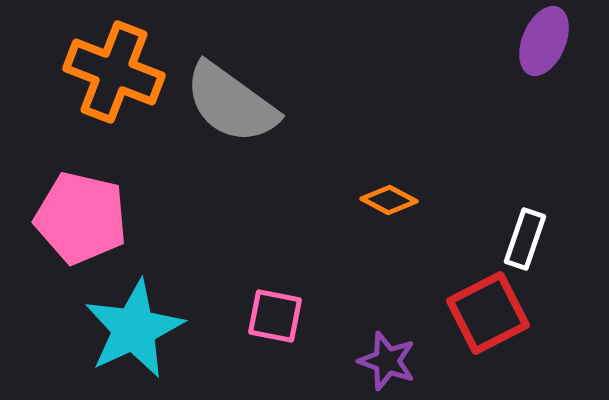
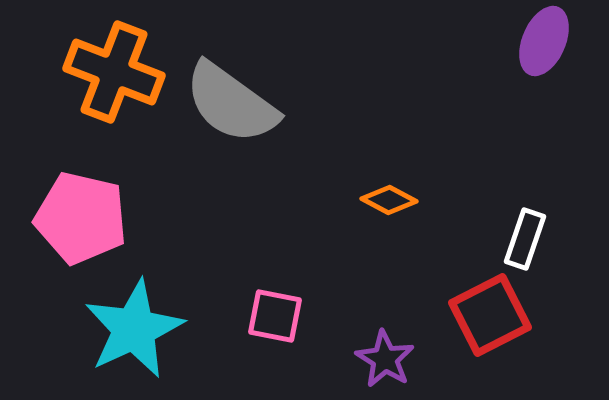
red square: moved 2 px right, 2 px down
purple star: moved 2 px left, 2 px up; rotated 12 degrees clockwise
